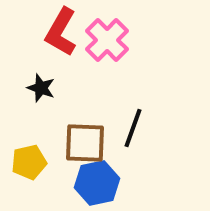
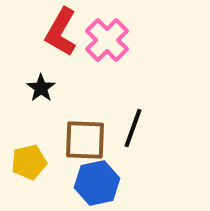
black star: rotated 16 degrees clockwise
brown square: moved 3 px up
